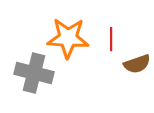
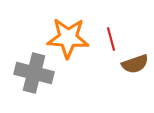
red line: rotated 15 degrees counterclockwise
brown semicircle: moved 2 px left
